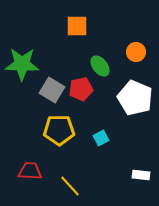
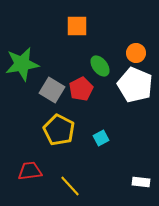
orange circle: moved 1 px down
green star: rotated 12 degrees counterclockwise
red pentagon: rotated 15 degrees counterclockwise
white pentagon: moved 13 px up
yellow pentagon: rotated 28 degrees clockwise
red trapezoid: rotated 10 degrees counterclockwise
white rectangle: moved 7 px down
